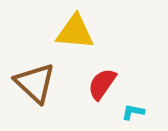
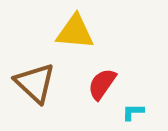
cyan L-shape: rotated 10 degrees counterclockwise
